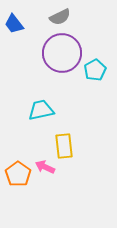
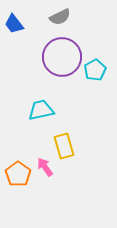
purple circle: moved 4 px down
yellow rectangle: rotated 10 degrees counterclockwise
pink arrow: rotated 30 degrees clockwise
